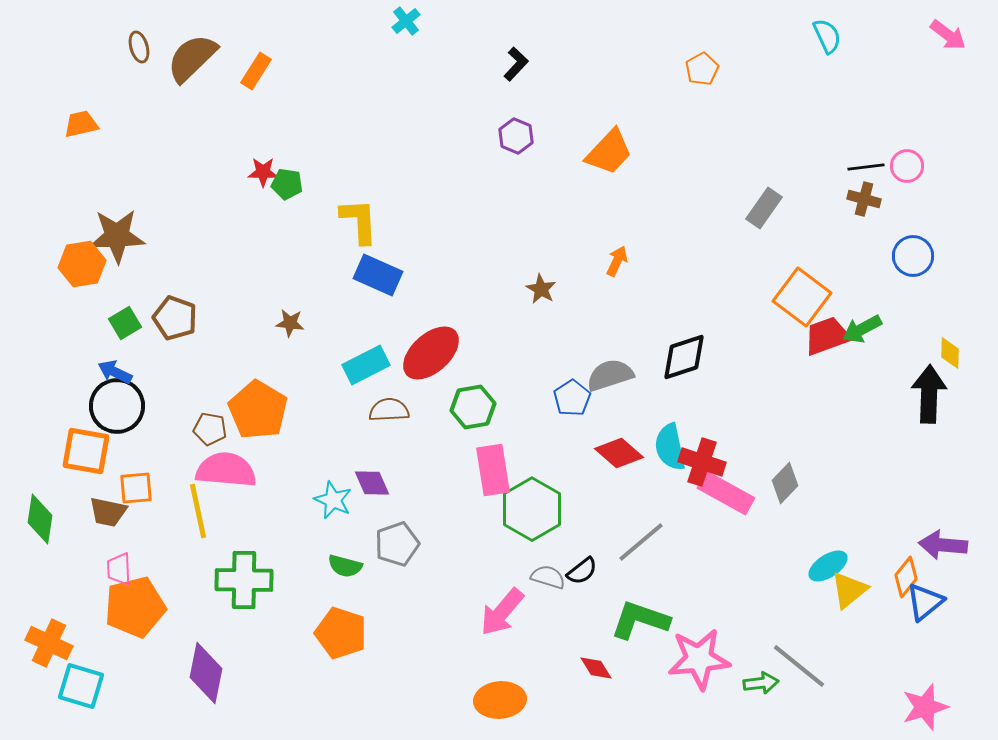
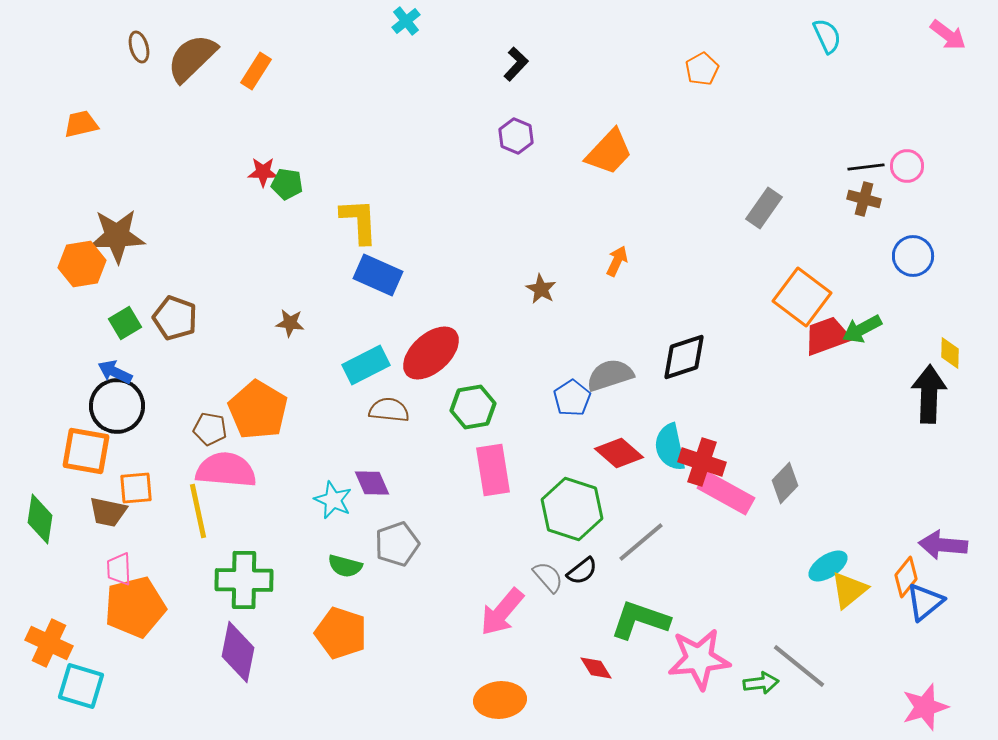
brown semicircle at (389, 410): rotated 9 degrees clockwise
green hexagon at (532, 509): moved 40 px right; rotated 12 degrees counterclockwise
gray semicircle at (548, 577): rotated 32 degrees clockwise
purple diamond at (206, 673): moved 32 px right, 21 px up
